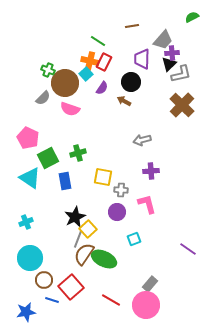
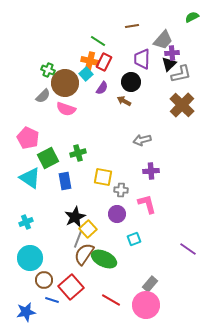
gray semicircle at (43, 98): moved 2 px up
pink semicircle at (70, 109): moved 4 px left
purple circle at (117, 212): moved 2 px down
